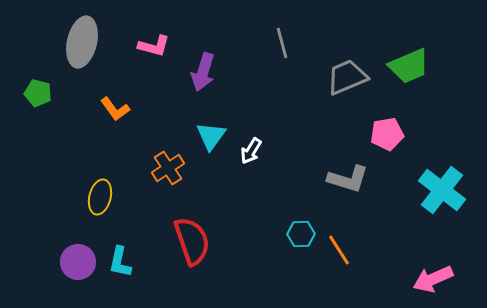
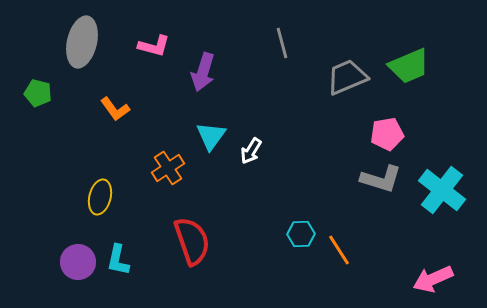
gray L-shape: moved 33 px right
cyan L-shape: moved 2 px left, 2 px up
